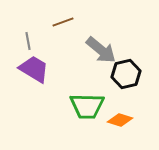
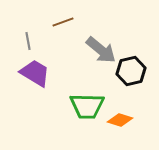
purple trapezoid: moved 1 px right, 4 px down
black hexagon: moved 5 px right, 3 px up
